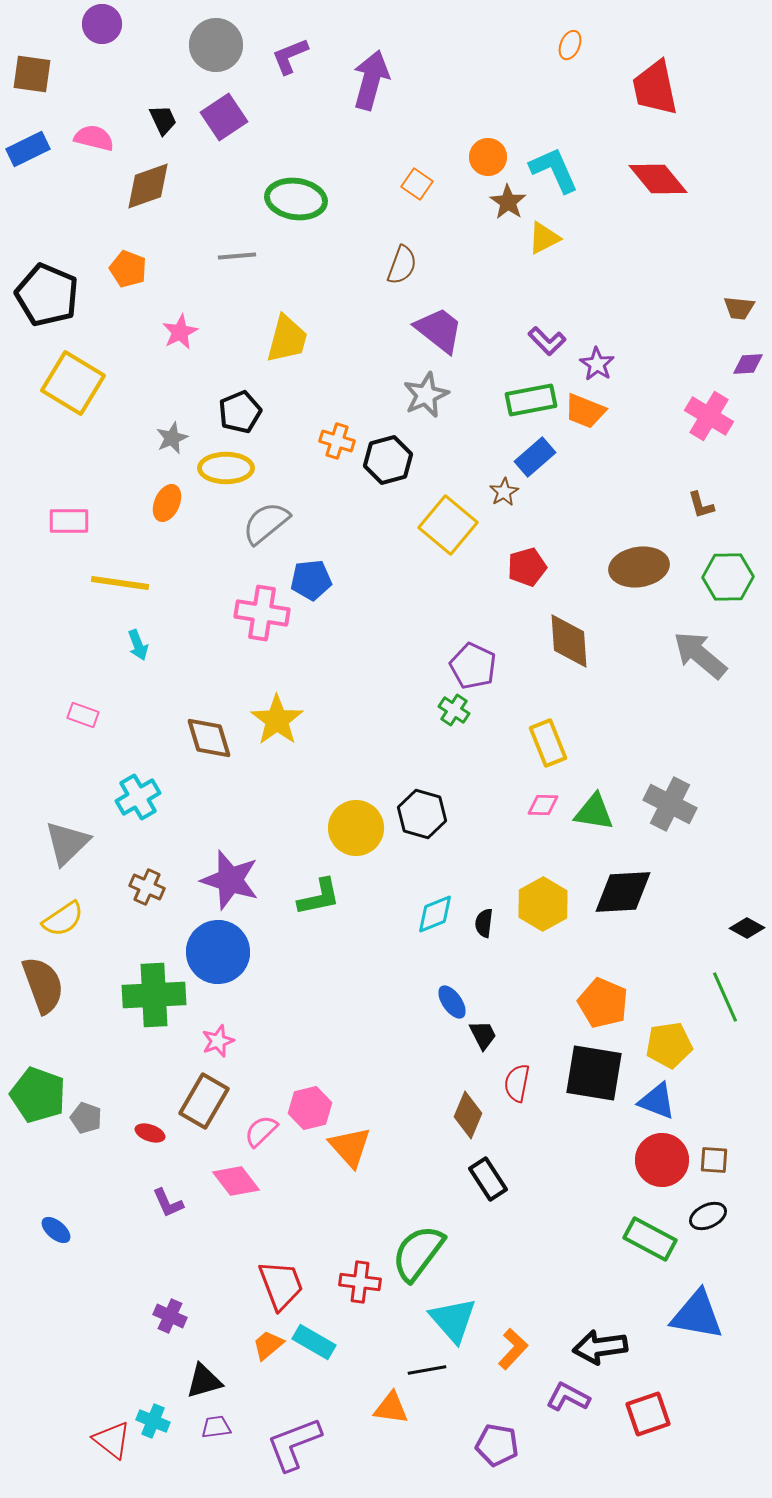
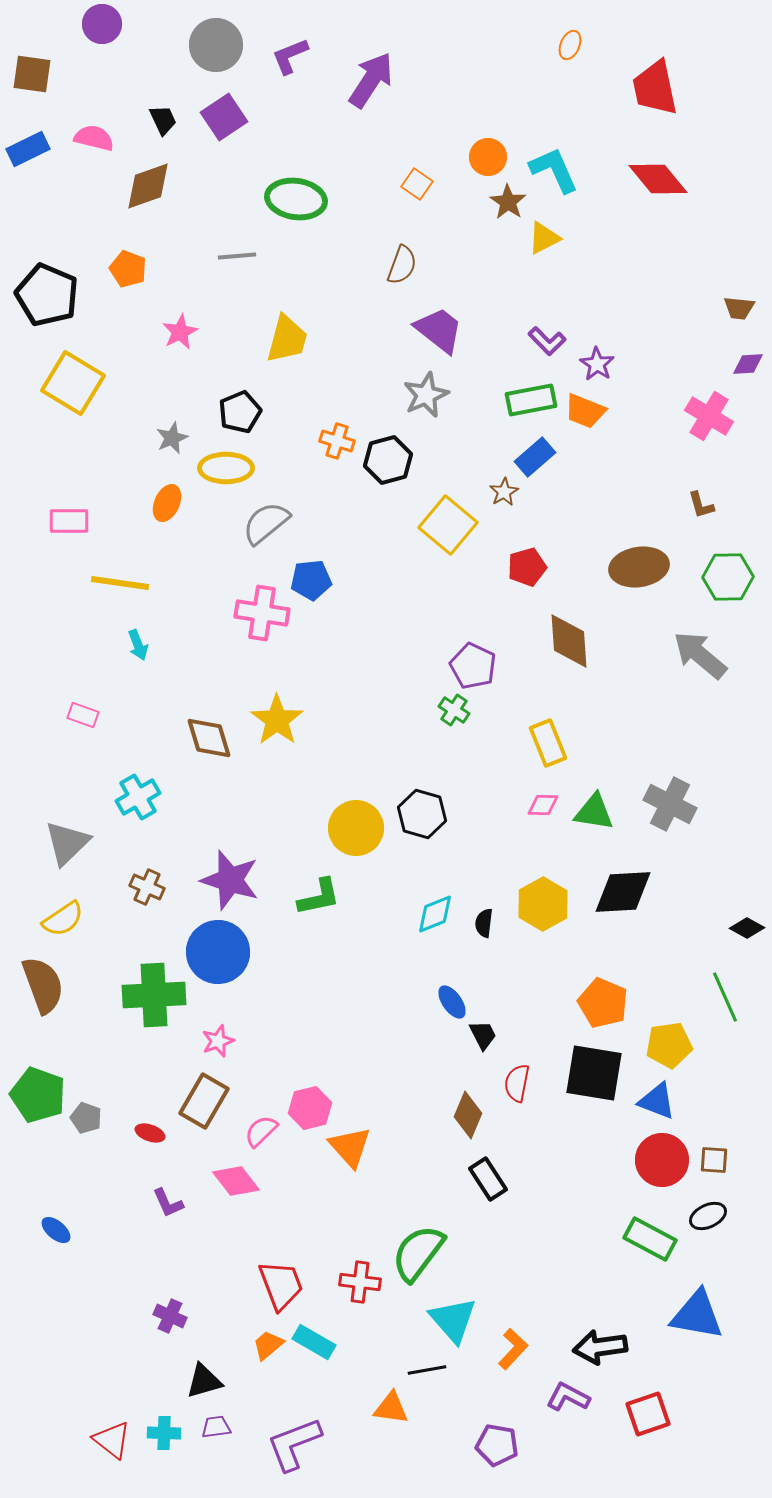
purple arrow at (371, 80): rotated 18 degrees clockwise
cyan cross at (153, 1421): moved 11 px right, 12 px down; rotated 20 degrees counterclockwise
